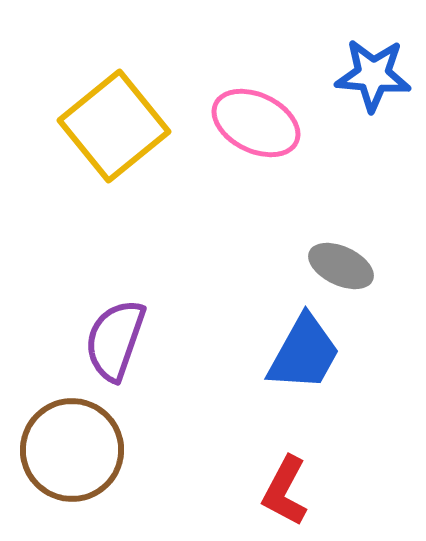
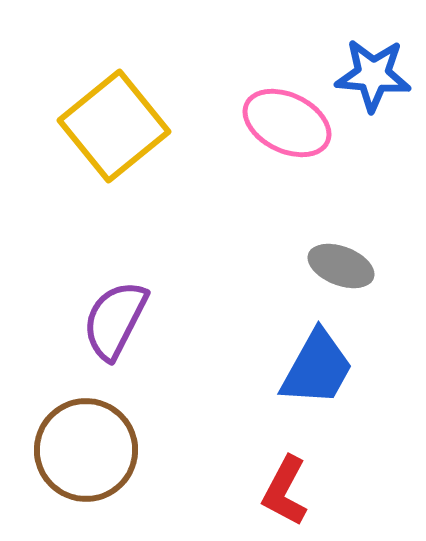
pink ellipse: moved 31 px right
gray ellipse: rotated 4 degrees counterclockwise
purple semicircle: moved 20 px up; rotated 8 degrees clockwise
blue trapezoid: moved 13 px right, 15 px down
brown circle: moved 14 px right
